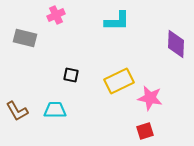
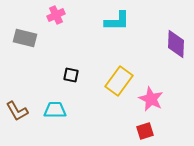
yellow rectangle: rotated 28 degrees counterclockwise
pink star: moved 1 px right, 1 px down; rotated 15 degrees clockwise
